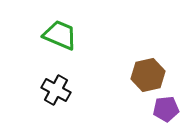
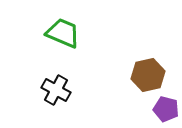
green trapezoid: moved 3 px right, 2 px up
purple pentagon: rotated 20 degrees clockwise
